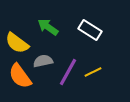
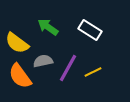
purple line: moved 4 px up
